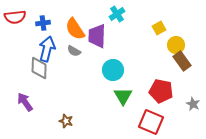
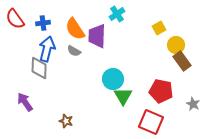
red semicircle: moved 2 px down; rotated 60 degrees clockwise
cyan circle: moved 9 px down
